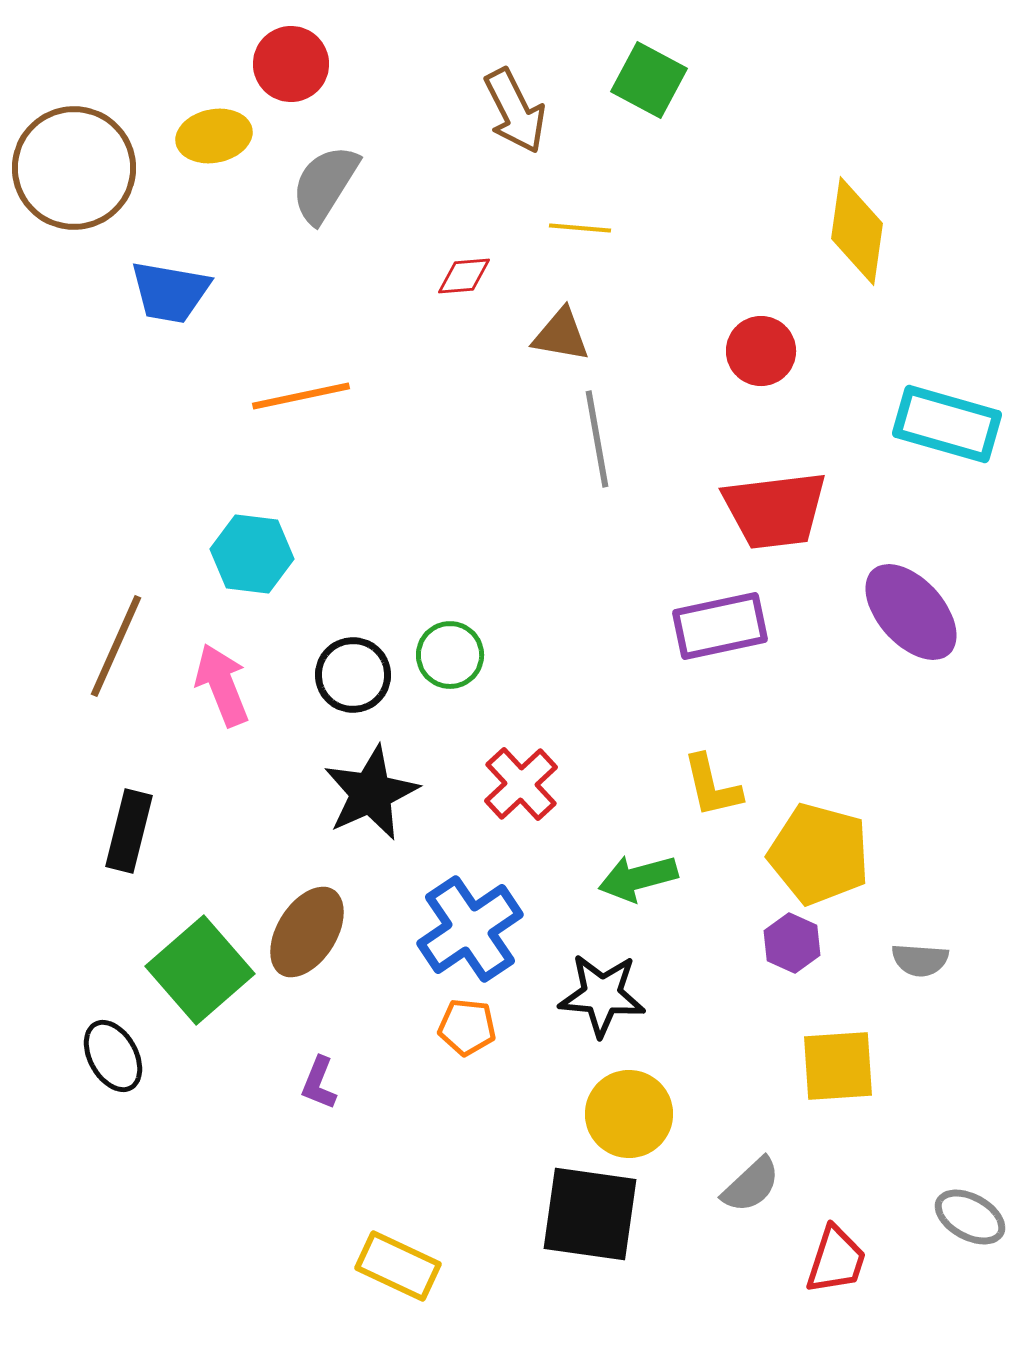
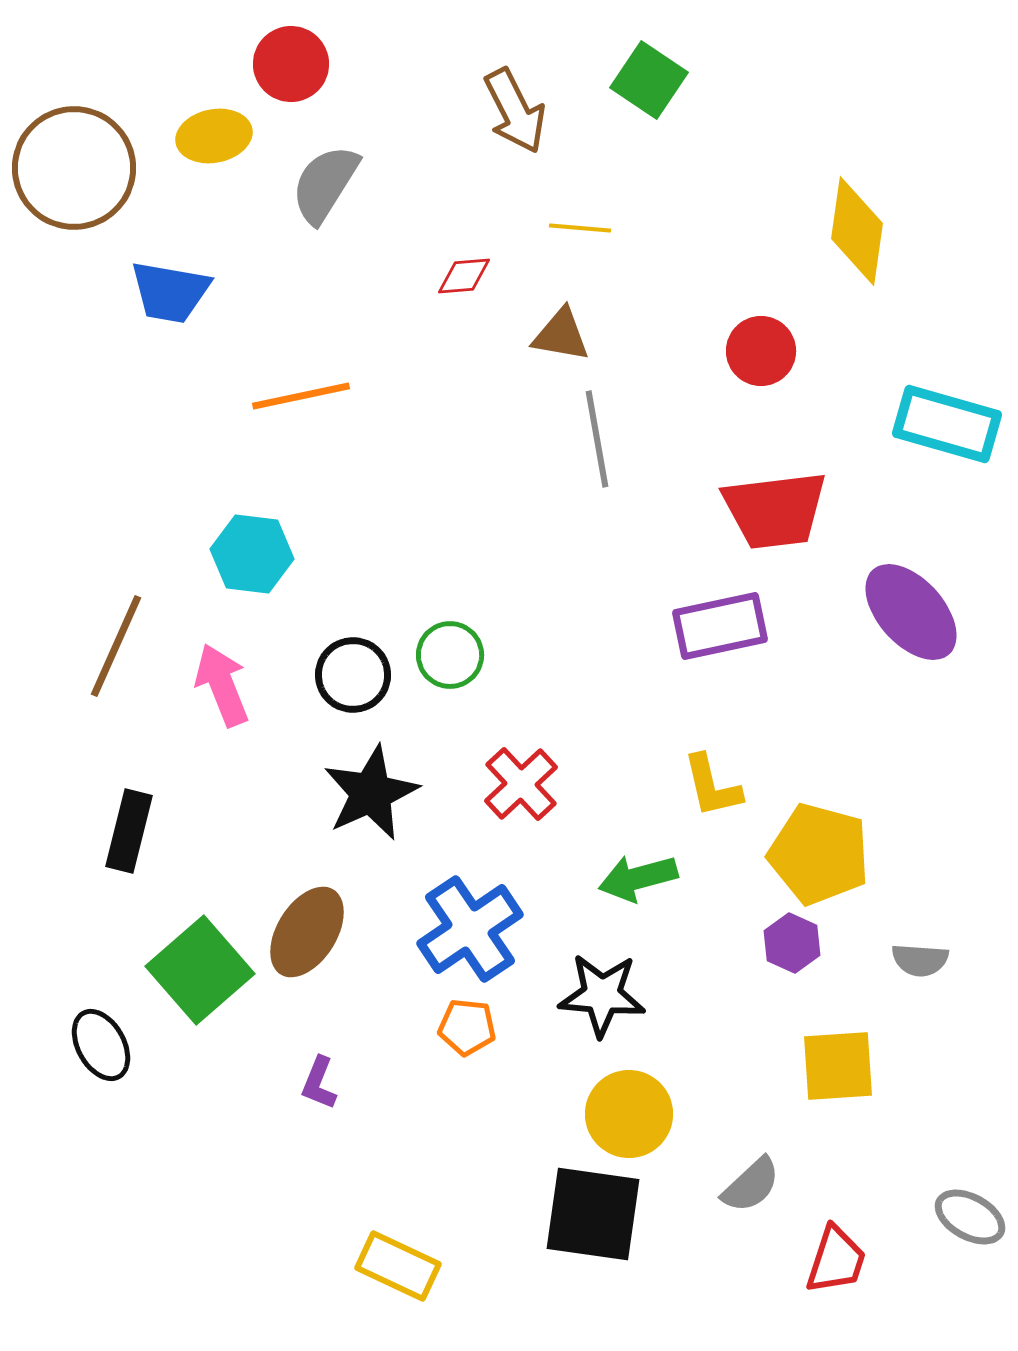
green square at (649, 80): rotated 6 degrees clockwise
black ellipse at (113, 1056): moved 12 px left, 11 px up
black square at (590, 1214): moved 3 px right
